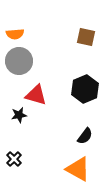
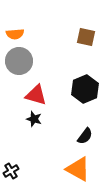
black star: moved 15 px right, 4 px down; rotated 28 degrees clockwise
black cross: moved 3 px left, 12 px down; rotated 14 degrees clockwise
